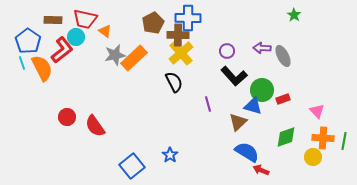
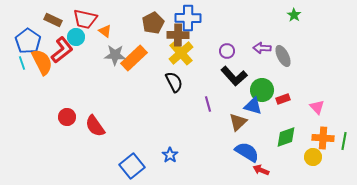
brown rectangle: rotated 24 degrees clockwise
gray star: rotated 15 degrees clockwise
orange semicircle: moved 6 px up
pink triangle: moved 4 px up
